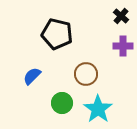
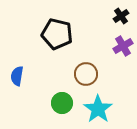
black cross: rotated 14 degrees clockwise
purple cross: rotated 30 degrees counterclockwise
blue semicircle: moved 15 px left; rotated 36 degrees counterclockwise
